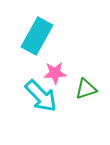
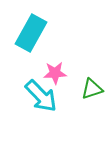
cyan rectangle: moved 6 px left, 3 px up
green triangle: moved 6 px right
